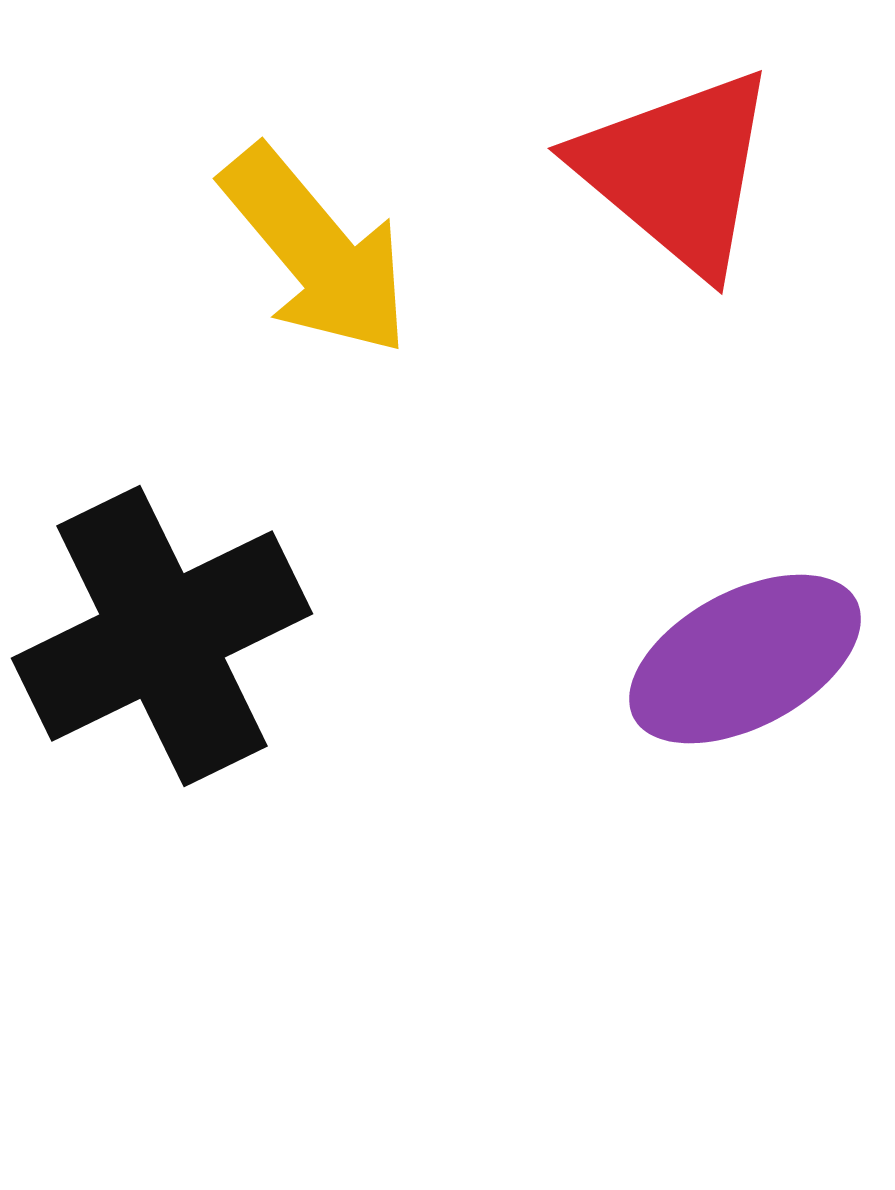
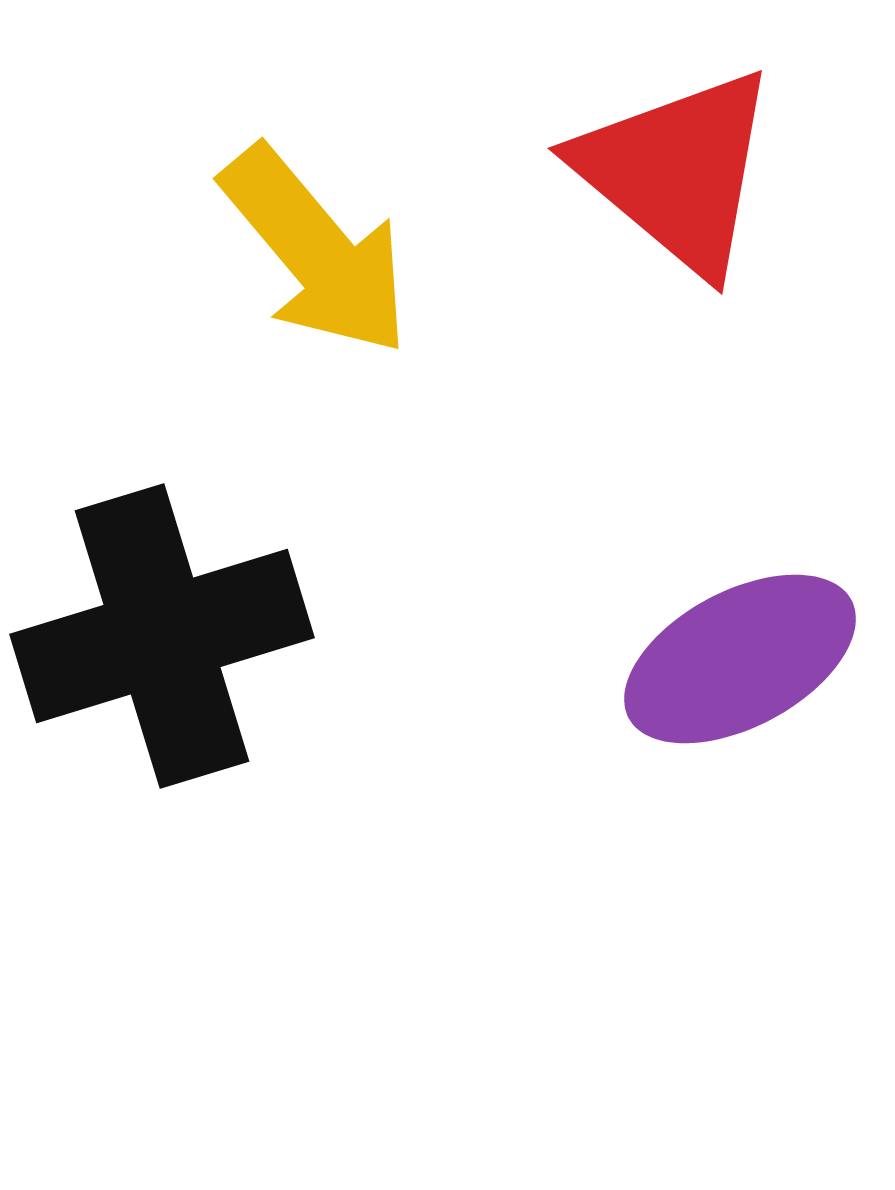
black cross: rotated 9 degrees clockwise
purple ellipse: moved 5 px left
